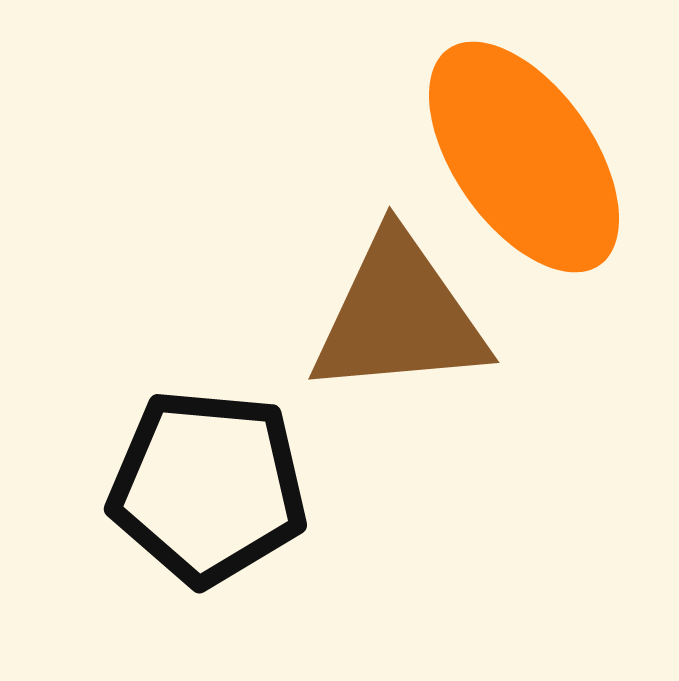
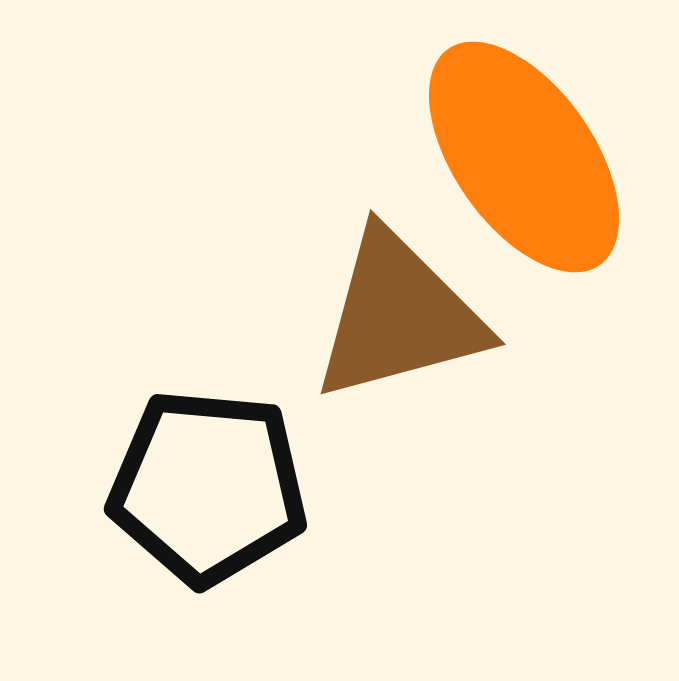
brown triangle: rotated 10 degrees counterclockwise
